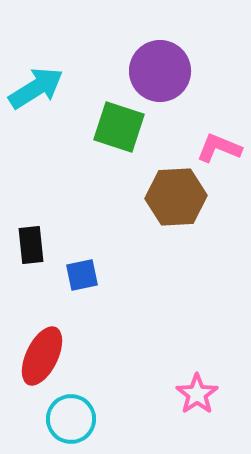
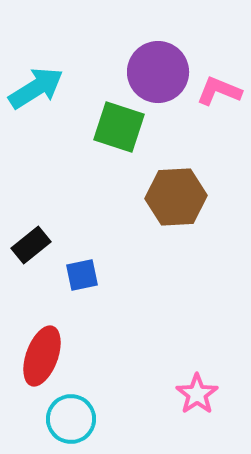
purple circle: moved 2 px left, 1 px down
pink L-shape: moved 57 px up
black rectangle: rotated 57 degrees clockwise
red ellipse: rotated 6 degrees counterclockwise
